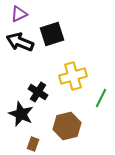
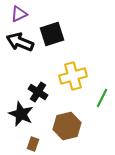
green line: moved 1 px right
